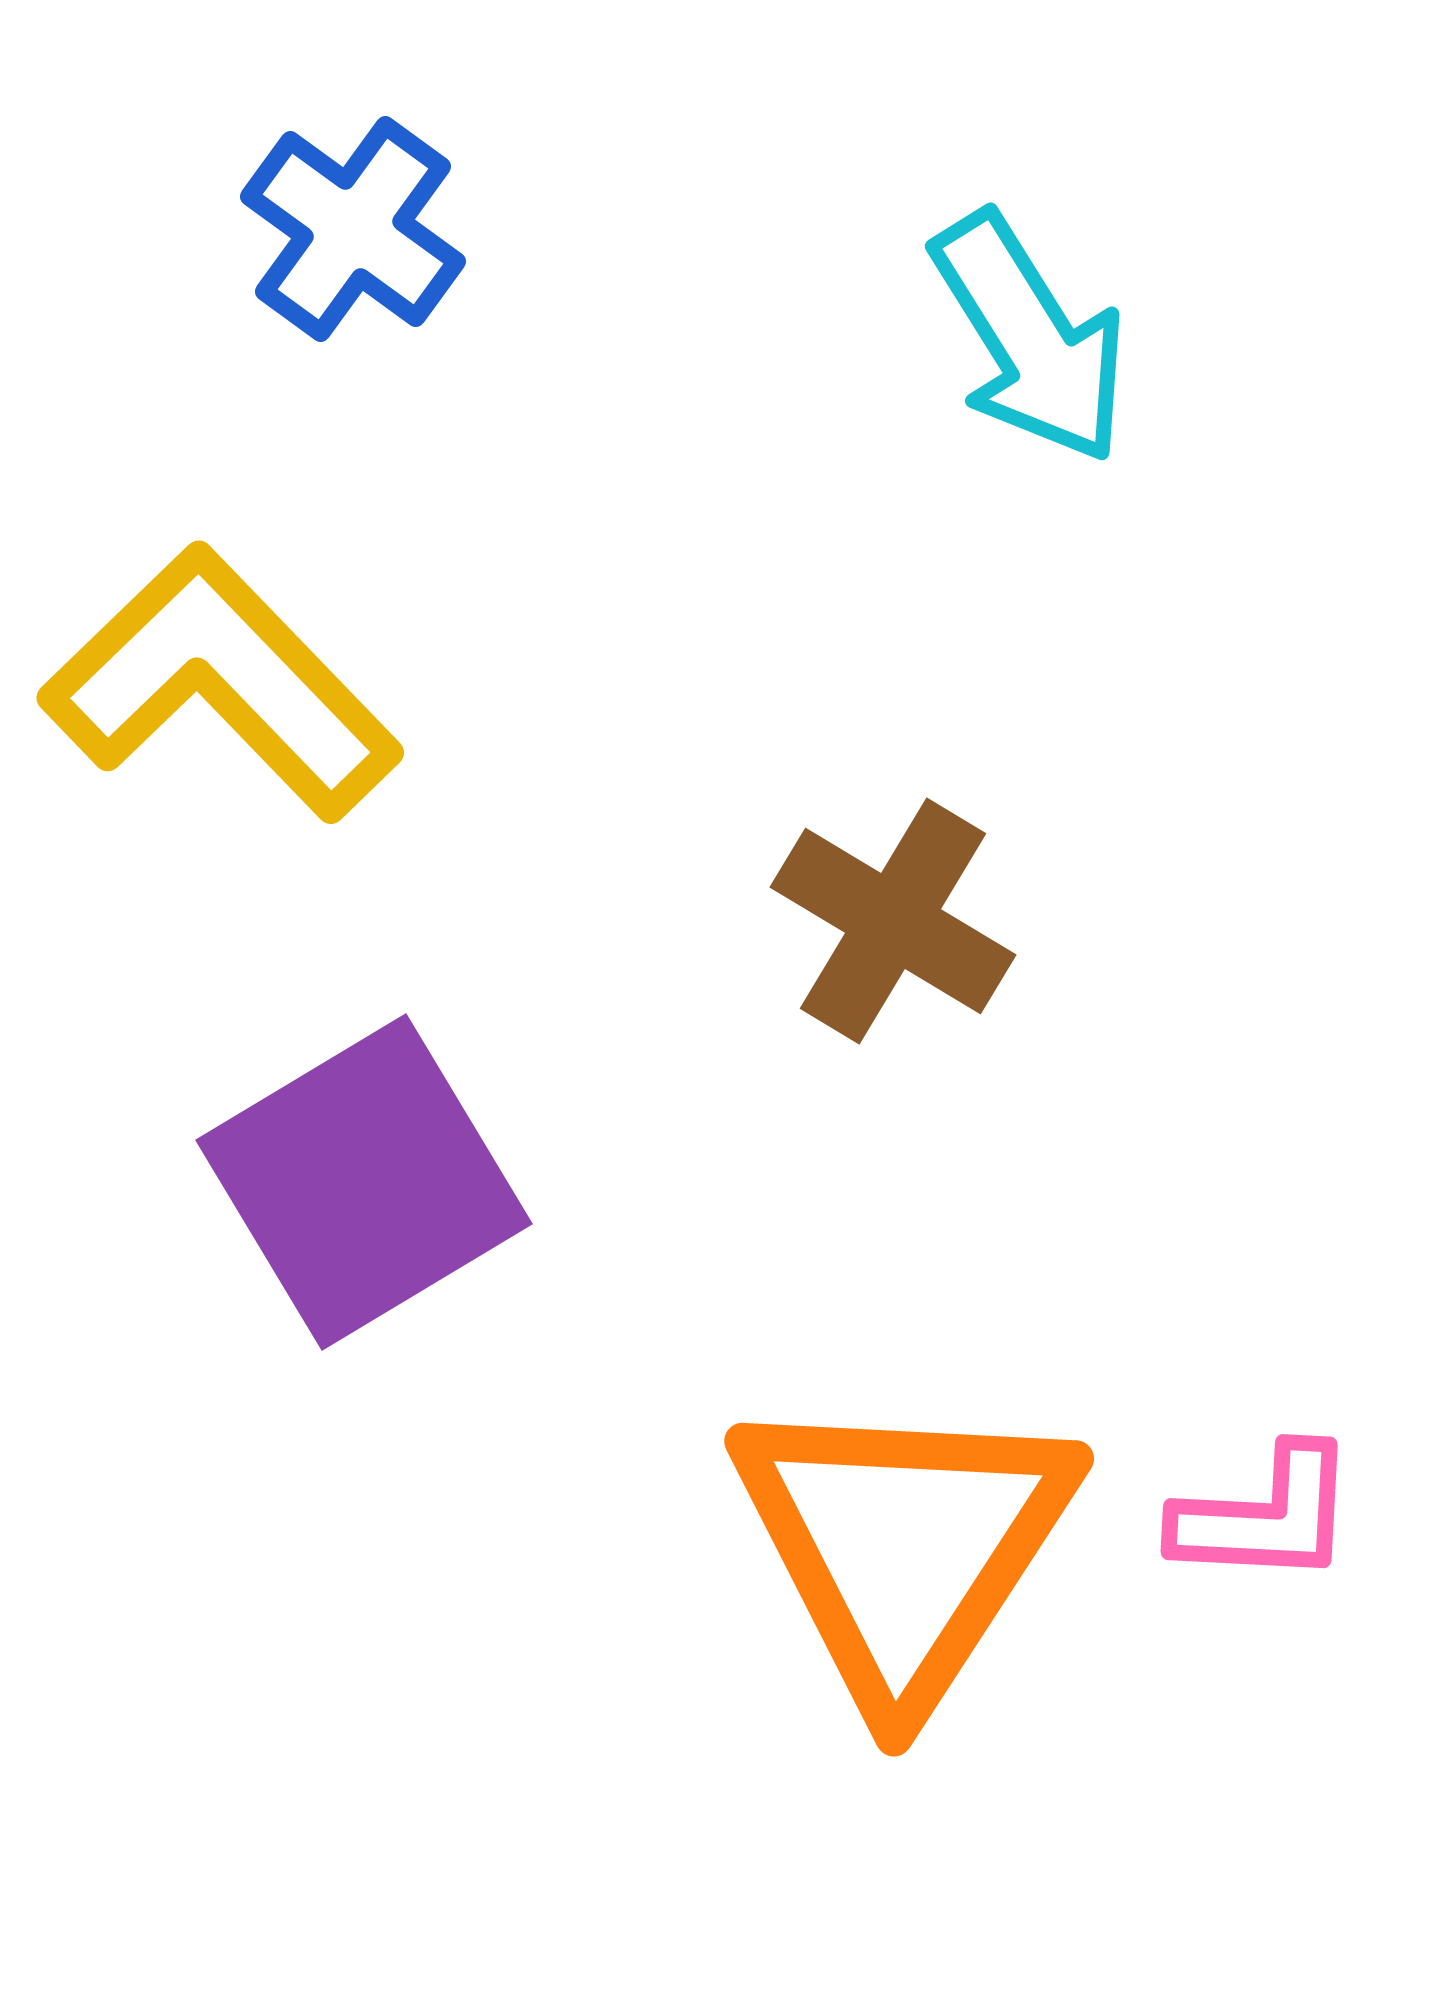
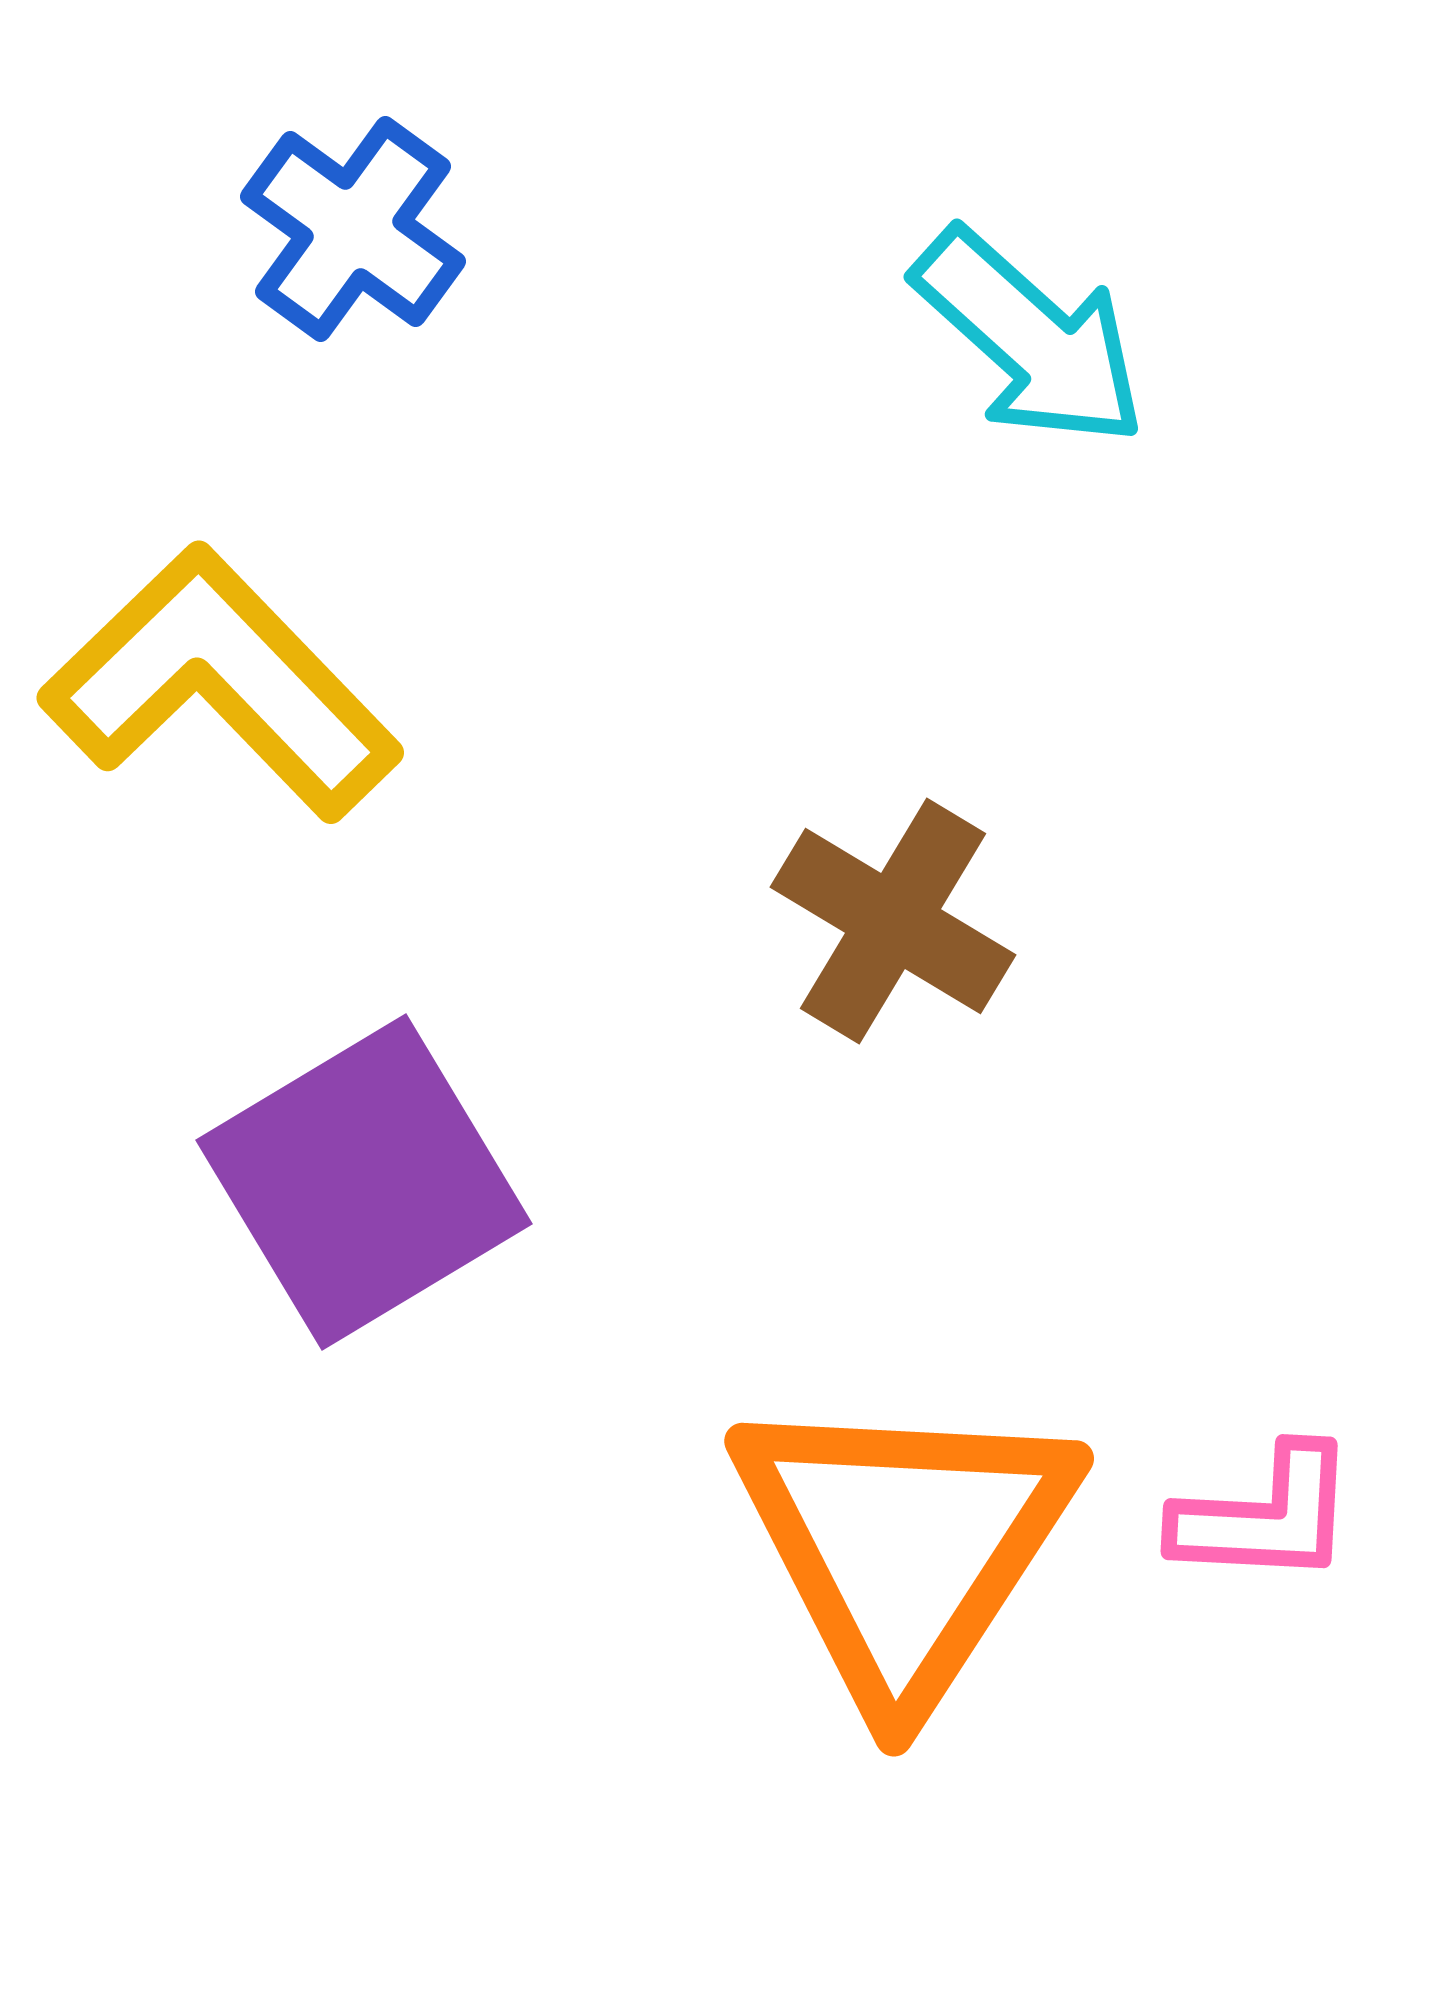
cyan arrow: rotated 16 degrees counterclockwise
